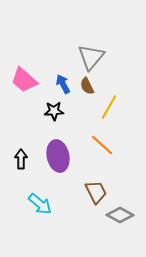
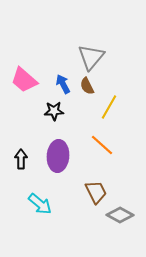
purple ellipse: rotated 16 degrees clockwise
